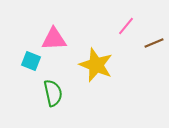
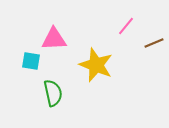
cyan square: rotated 12 degrees counterclockwise
